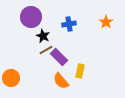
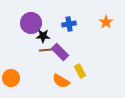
purple circle: moved 6 px down
black star: rotated 24 degrees counterclockwise
brown line: rotated 24 degrees clockwise
purple rectangle: moved 1 px right, 5 px up
yellow rectangle: rotated 40 degrees counterclockwise
orange semicircle: rotated 18 degrees counterclockwise
